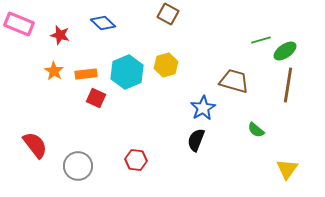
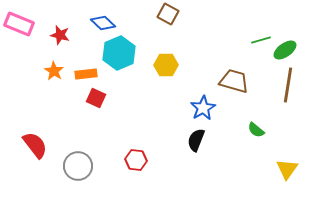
green ellipse: moved 1 px up
yellow hexagon: rotated 15 degrees clockwise
cyan hexagon: moved 8 px left, 19 px up
